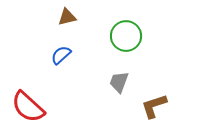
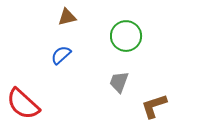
red semicircle: moved 5 px left, 3 px up
